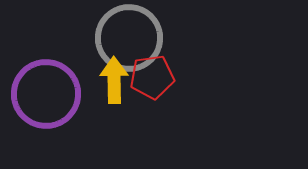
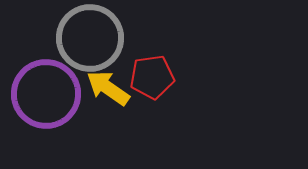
gray circle: moved 39 px left
yellow arrow: moved 6 px left, 8 px down; rotated 54 degrees counterclockwise
